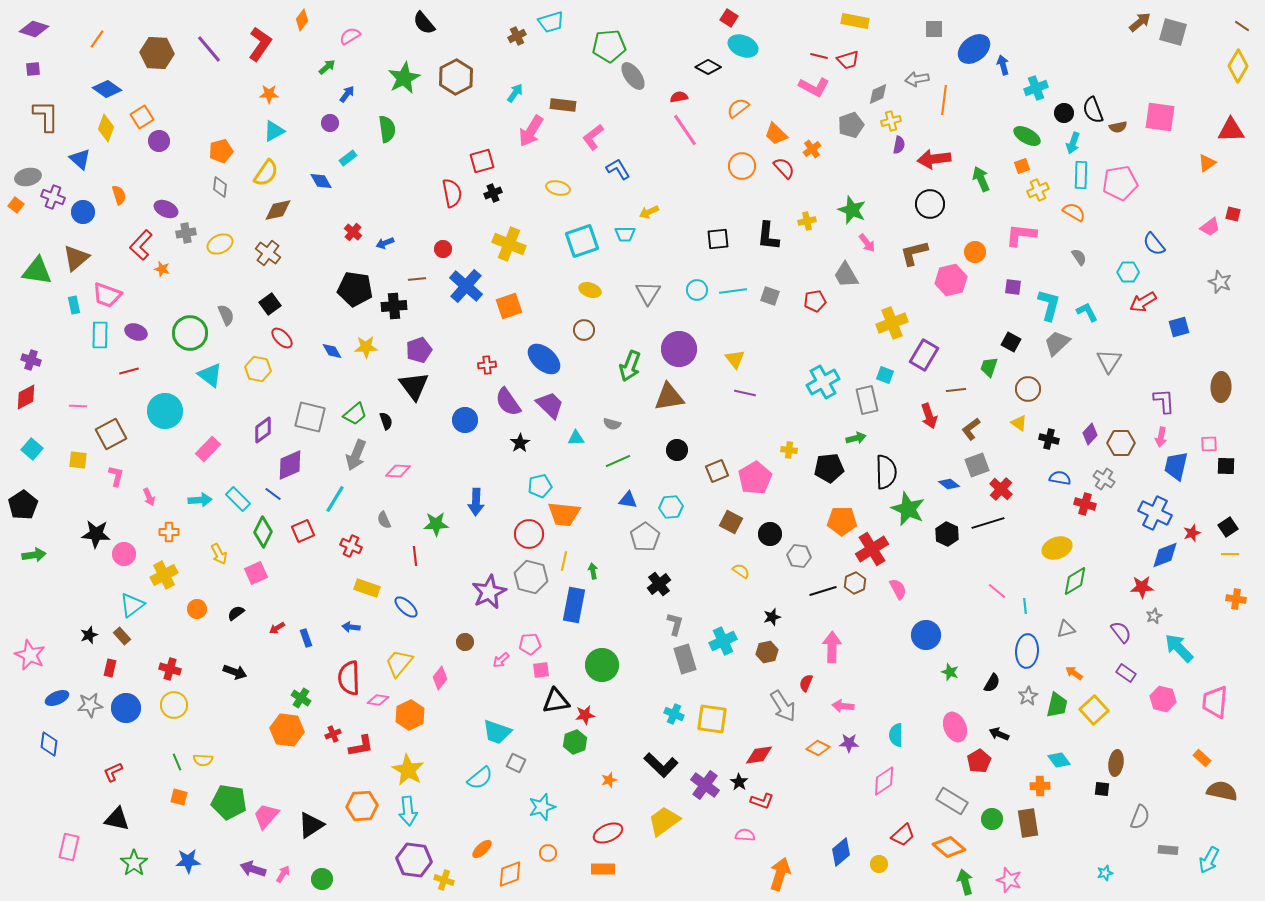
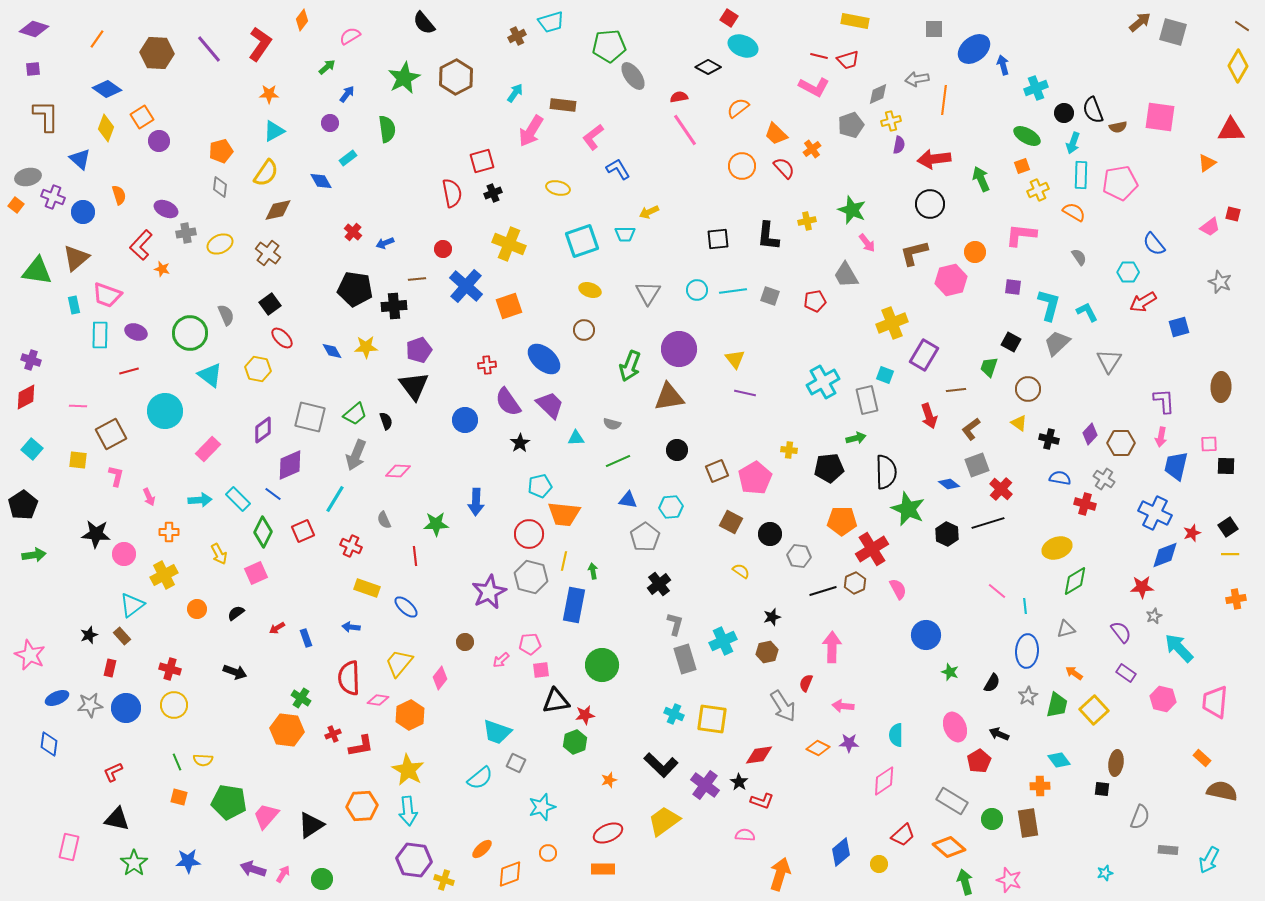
orange cross at (1236, 599): rotated 18 degrees counterclockwise
